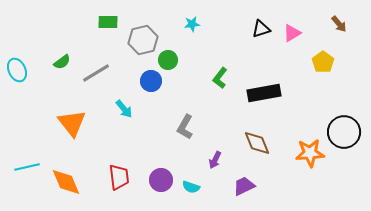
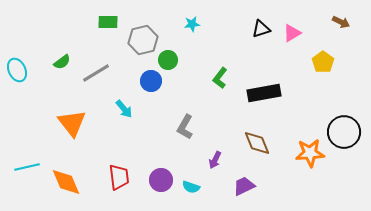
brown arrow: moved 2 px right, 2 px up; rotated 24 degrees counterclockwise
